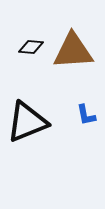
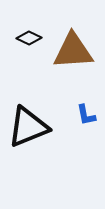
black diamond: moved 2 px left, 9 px up; rotated 20 degrees clockwise
black triangle: moved 1 px right, 5 px down
